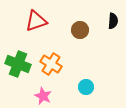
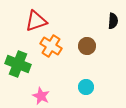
brown circle: moved 7 px right, 16 px down
orange cross: moved 18 px up
pink star: moved 2 px left
